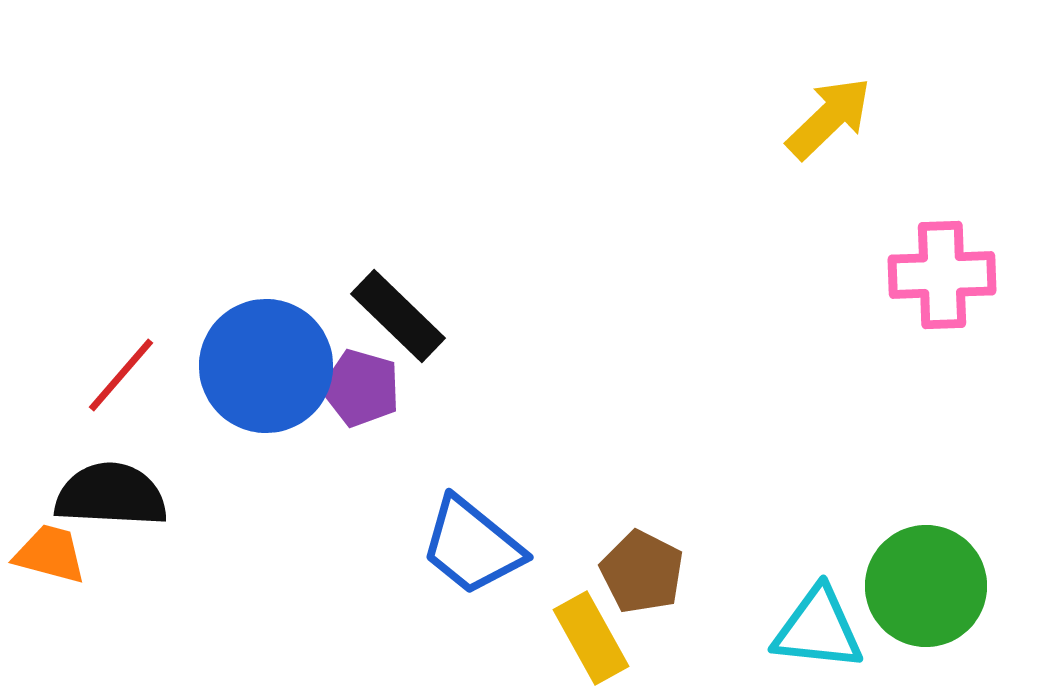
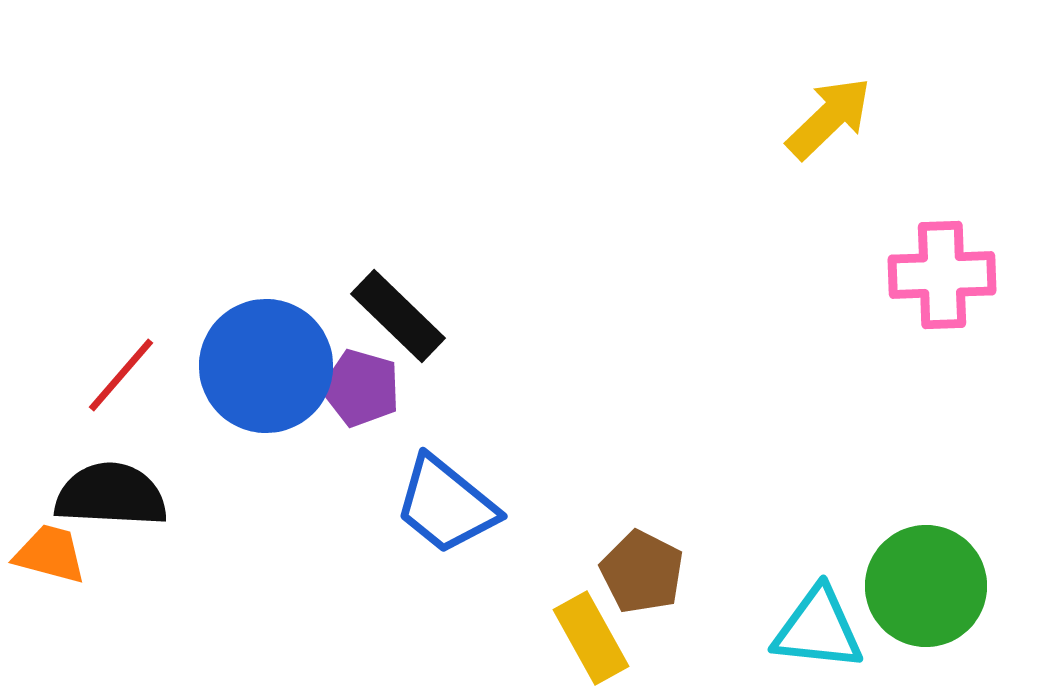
blue trapezoid: moved 26 px left, 41 px up
